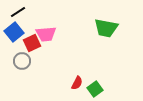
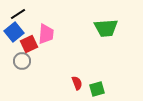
black line: moved 2 px down
green trapezoid: rotated 15 degrees counterclockwise
pink trapezoid: rotated 80 degrees counterclockwise
red square: moved 3 px left, 1 px down
red semicircle: rotated 48 degrees counterclockwise
green square: moved 2 px right; rotated 21 degrees clockwise
